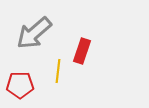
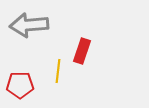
gray arrow: moved 5 px left, 8 px up; rotated 36 degrees clockwise
